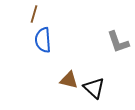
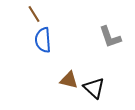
brown line: rotated 48 degrees counterclockwise
gray L-shape: moved 8 px left, 5 px up
